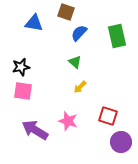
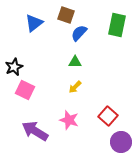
brown square: moved 3 px down
blue triangle: rotated 48 degrees counterclockwise
green rectangle: moved 11 px up; rotated 25 degrees clockwise
green triangle: rotated 40 degrees counterclockwise
black star: moved 7 px left; rotated 12 degrees counterclockwise
yellow arrow: moved 5 px left
pink square: moved 2 px right, 1 px up; rotated 18 degrees clockwise
red square: rotated 24 degrees clockwise
pink star: moved 1 px right, 1 px up
purple arrow: moved 1 px down
